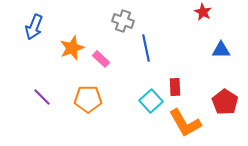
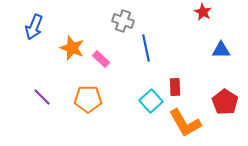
orange star: rotated 30 degrees counterclockwise
